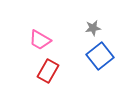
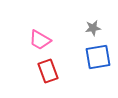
blue square: moved 2 px left, 1 px down; rotated 28 degrees clockwise
red rectangle: rotated 50 degrees counterclockwise
